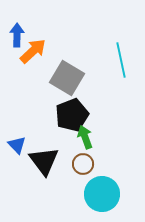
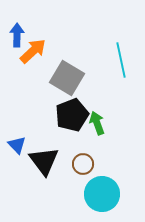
green arrow: moved 12 px right, 14 px up
